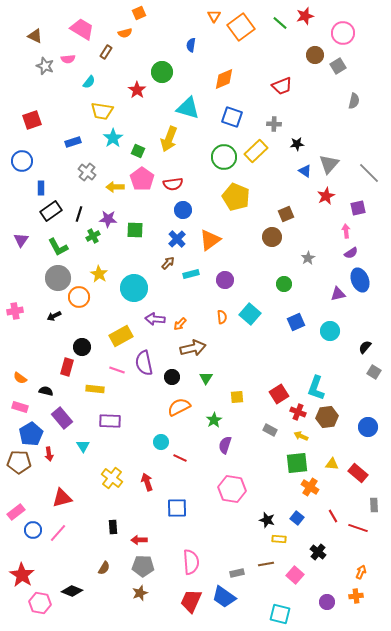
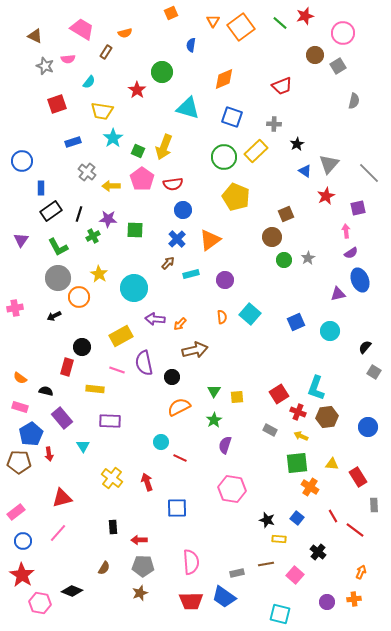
orange square at (139, 13): moved 32 px right
orange triangle at (214, 16): moved 1 px left, 5 px down
red square at (32, 120): moved 25 px right, 16 px up
yellow arrow at (169, 139): moved 5 px left, 8 px down
black star at (297, 144): rotated 24 degrees counterclockwise
yellow arrow at (115, 187): moved 4 px left, 1 px up
green circle at (284, 284): moved 24 px up
pink cross at (15, 311): moved 3 px up
brown arrow at (193, 348): moved 2 px right, 2 px down
green triangle at (206, 378): moved 8 px right, 13 px down
red rectangle at (358, 473): moved 4 px down; rotated 18 degrees clockwise
red line at (358, 528): moved 3 px left, 2 px down; rotated 18 degrees clockwise
blue circle at (33, 530): moved 10 px left, 11 px down
orange cross at (356, 596): moved 2 px left, 3 px down
red trapezoid at (191, 601): rotated 115 degrees counterclockwise
